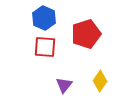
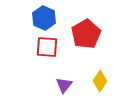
red pentagon: rotated 12 degrees counterclockwise
red square: moved 2 px right
